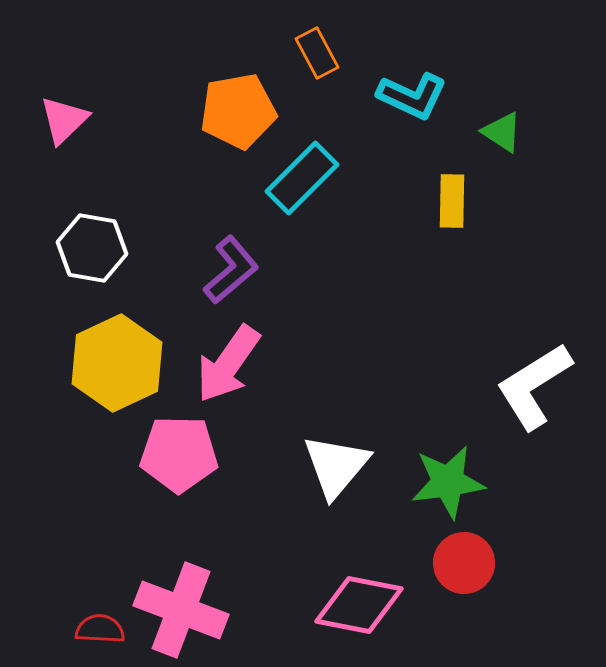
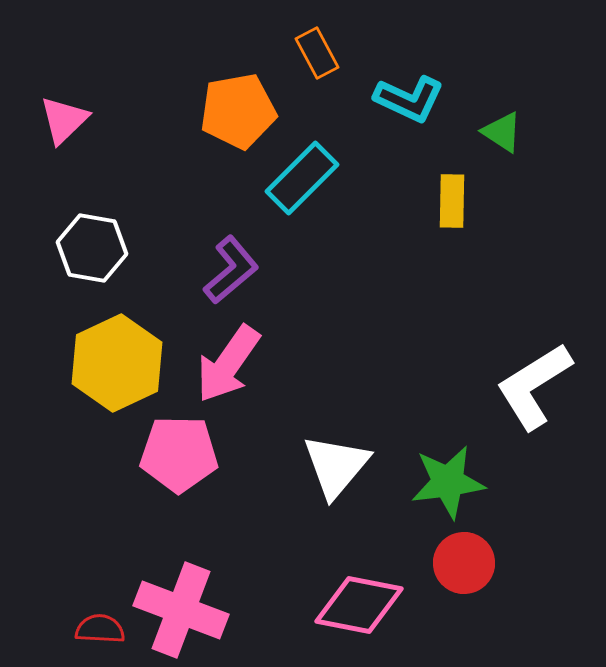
cyan L-shape: moved 3 px left, 3 px down
